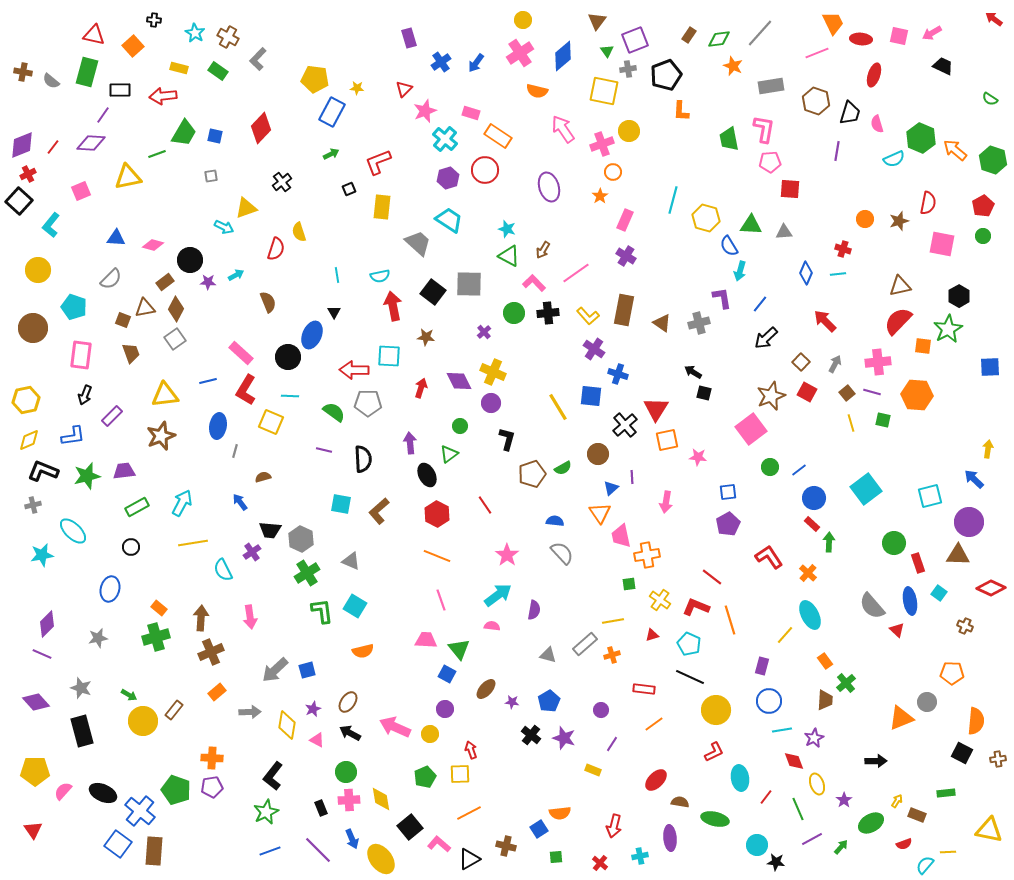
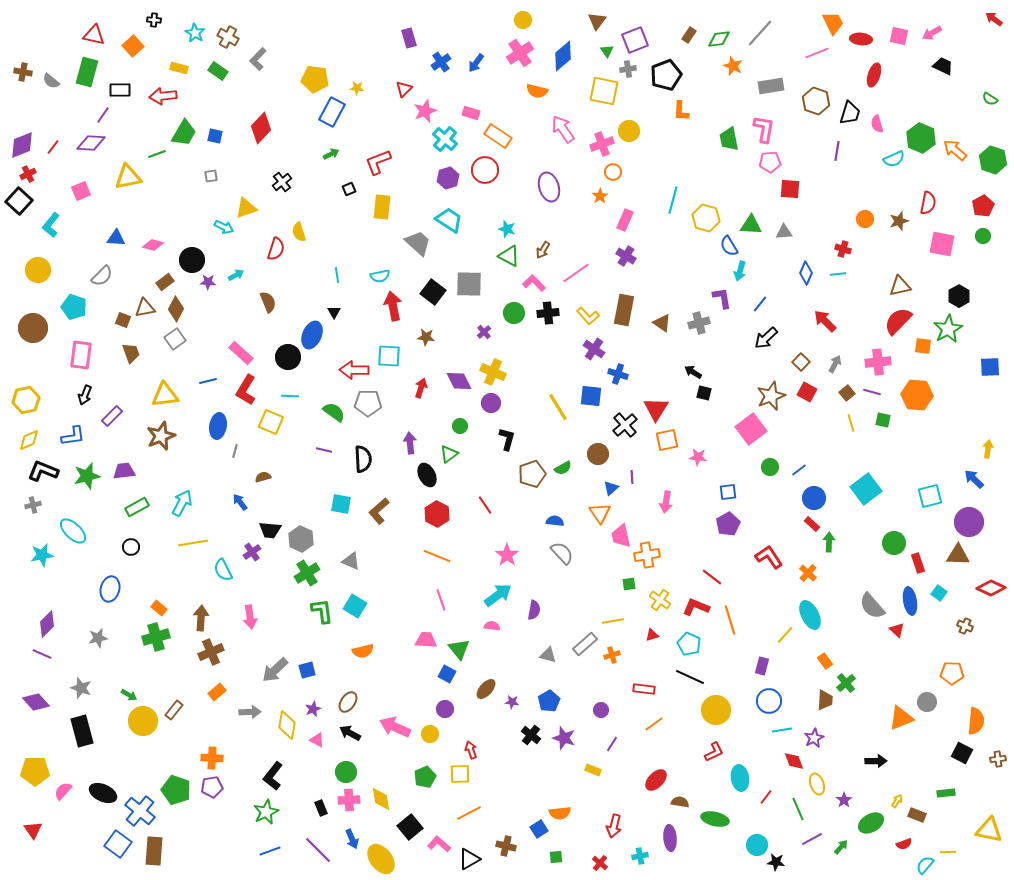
black circle at (190, 260): moved 2 px right
gray semicircle at (111, 279): moved 9 px left, 3 px up
